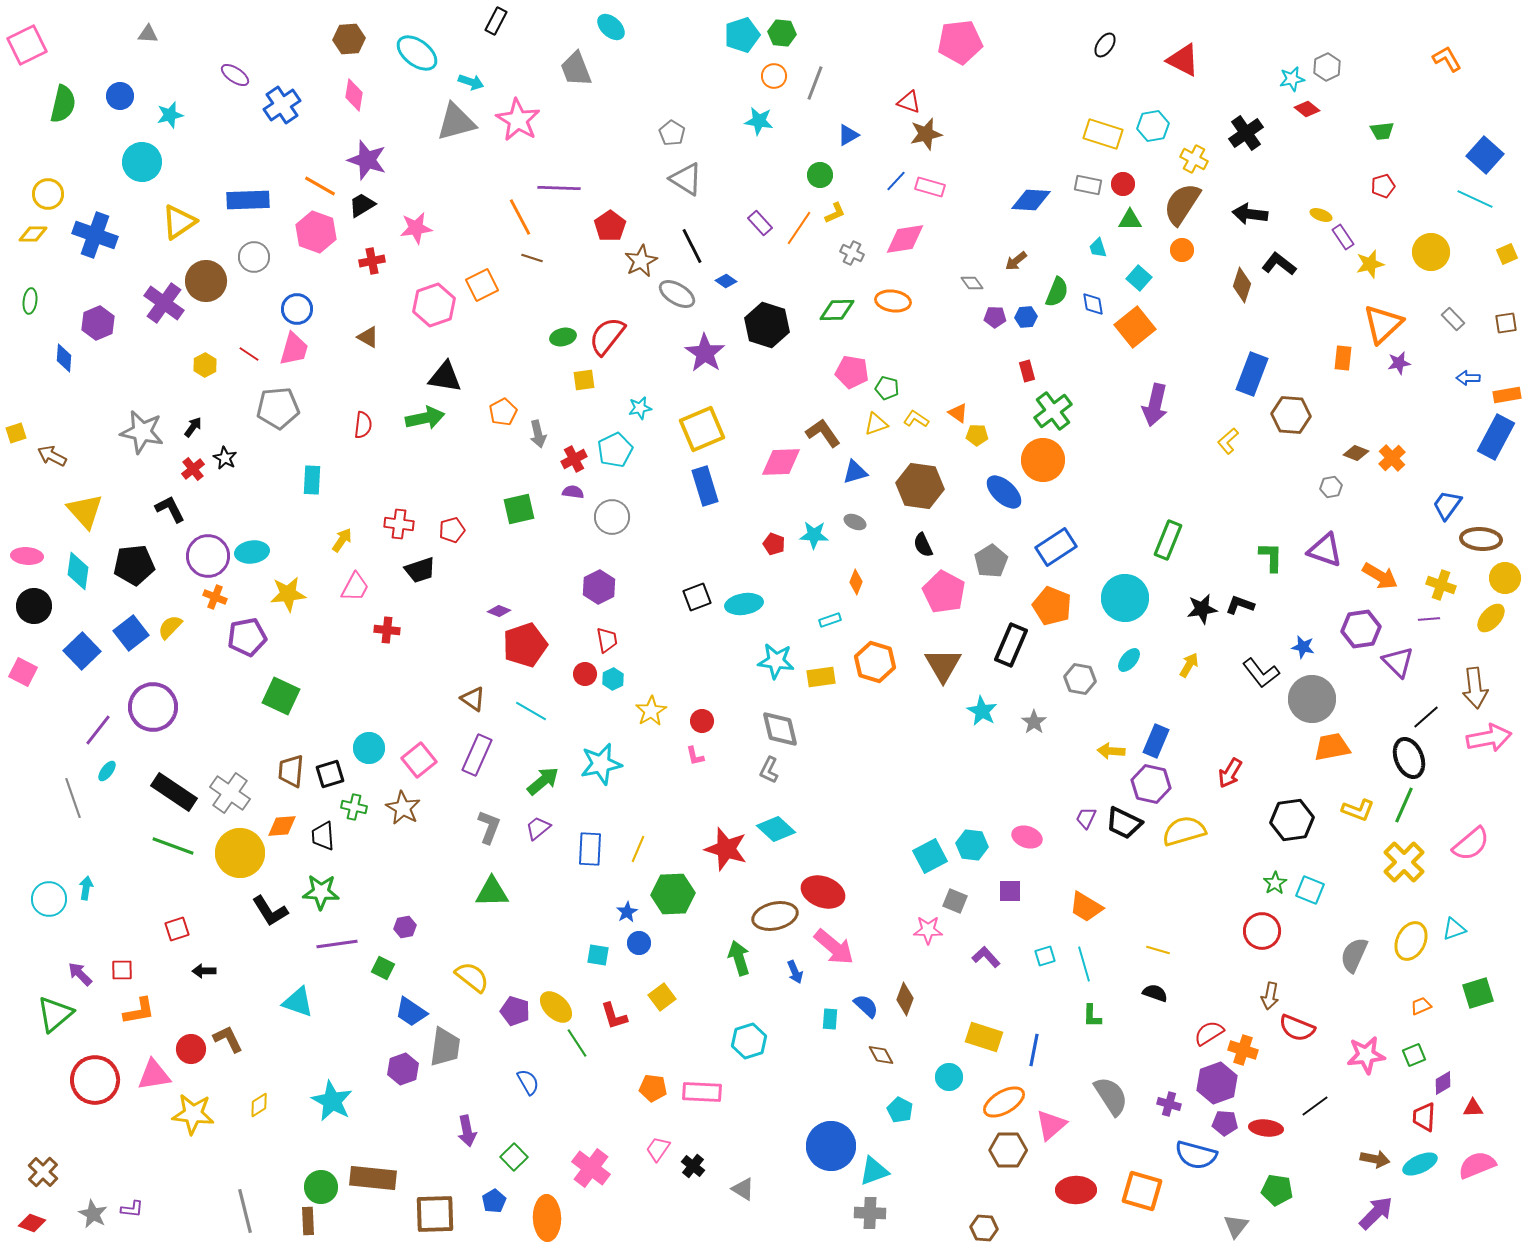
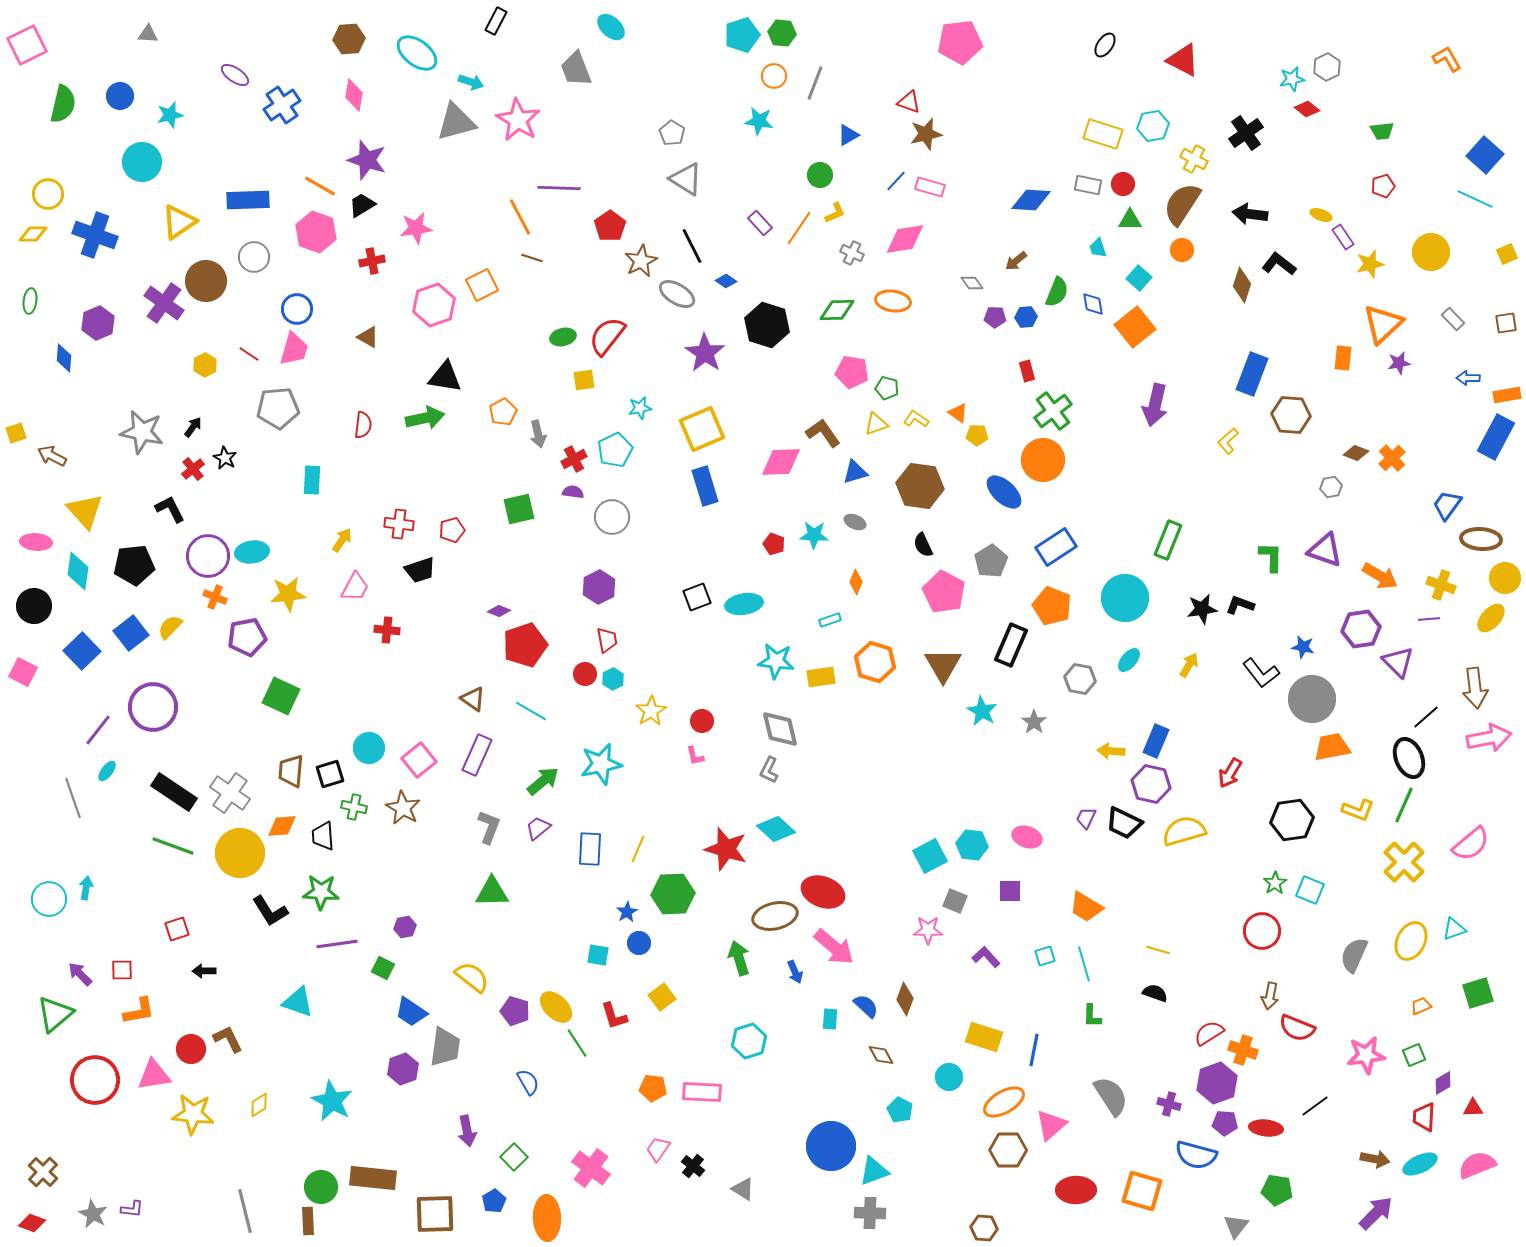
pink ellipse at (27, 556): moved 9 px right, 14 px up
